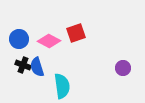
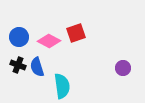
blue circle: moved 2 px up
black cross: moved 5 px left
